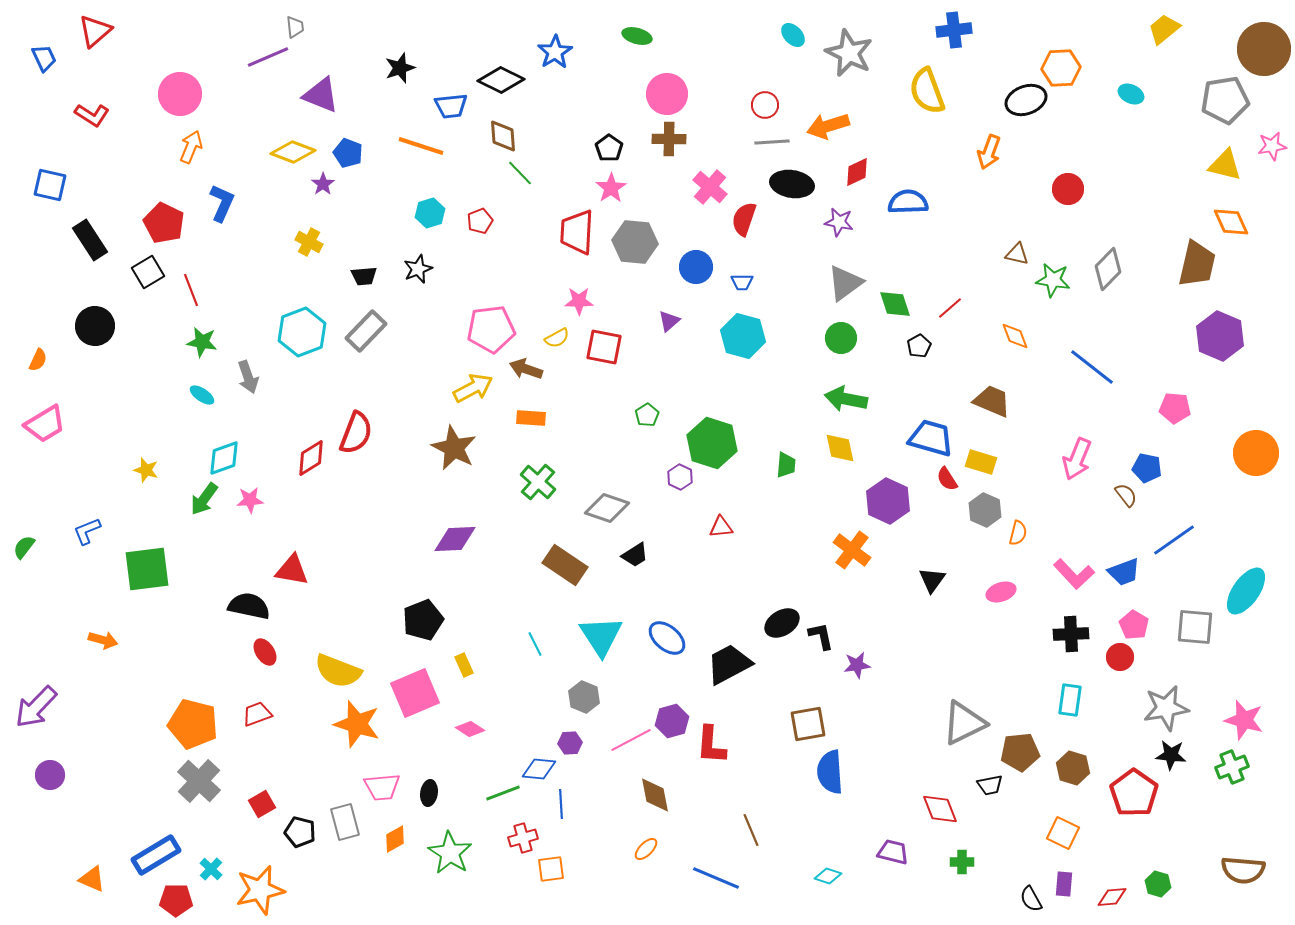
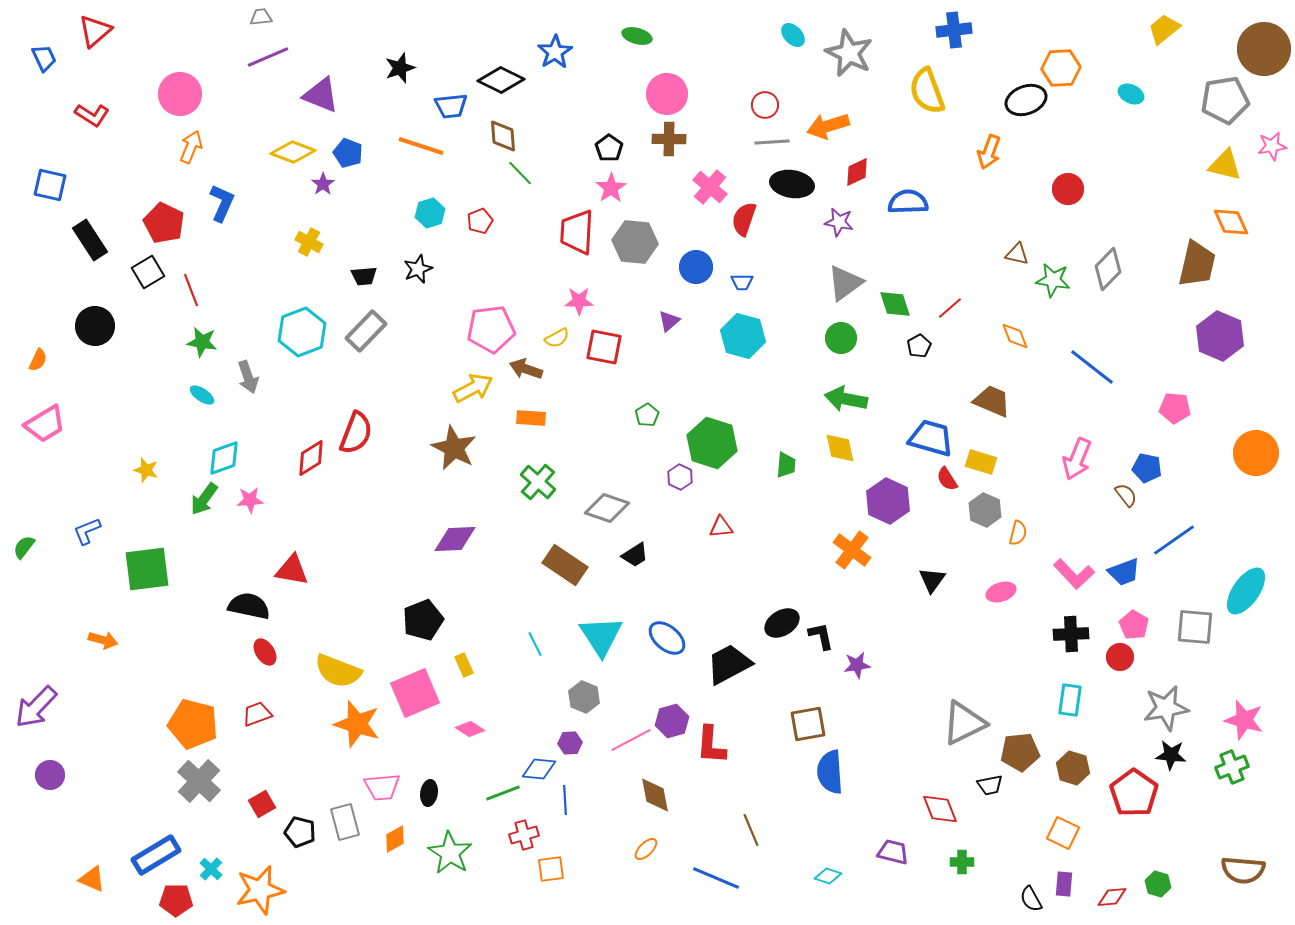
gray trapezoid at (295, 27): moved 34 px left, 10 px up; rotated 90 degrees counterclockwise
blue line at (561, 804): moved 4 px right, 4 px up
red cross at (523, 838): moved 1 px right, 3 px up
